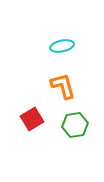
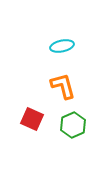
red square: rotated 35 degrees counterclockwise
green hexagon: moved 2 px left; rotated 15 degrees counterclockwise
